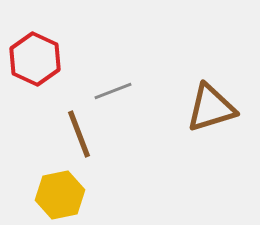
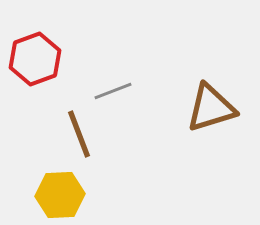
red hexagon: rotated 15 degrees clockwise
yellow hexagon: rotated 9 degrees clockwise
